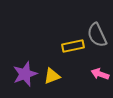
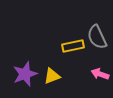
gray semicircle: moved 2 px down
